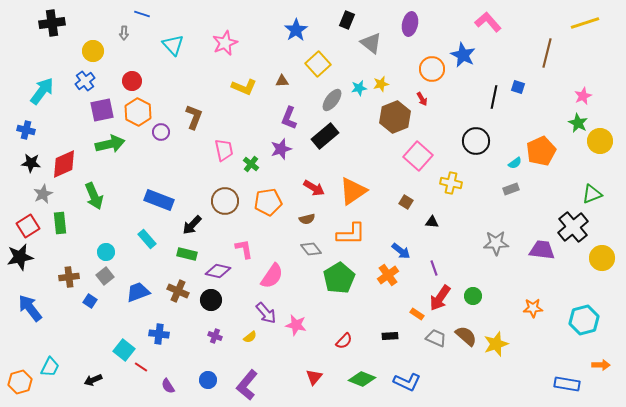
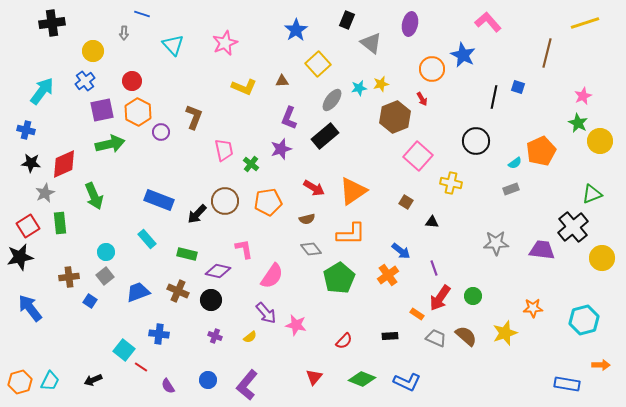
gray star at (43, 194): moved 2 px right, 1 px up
black arrow at (192, 225): moved 5 px right, 11 px up
yellow star at (496, 344): moved 9 px right, 11 px up
cyan trapezoid at (50, 367): moved 14 px down
